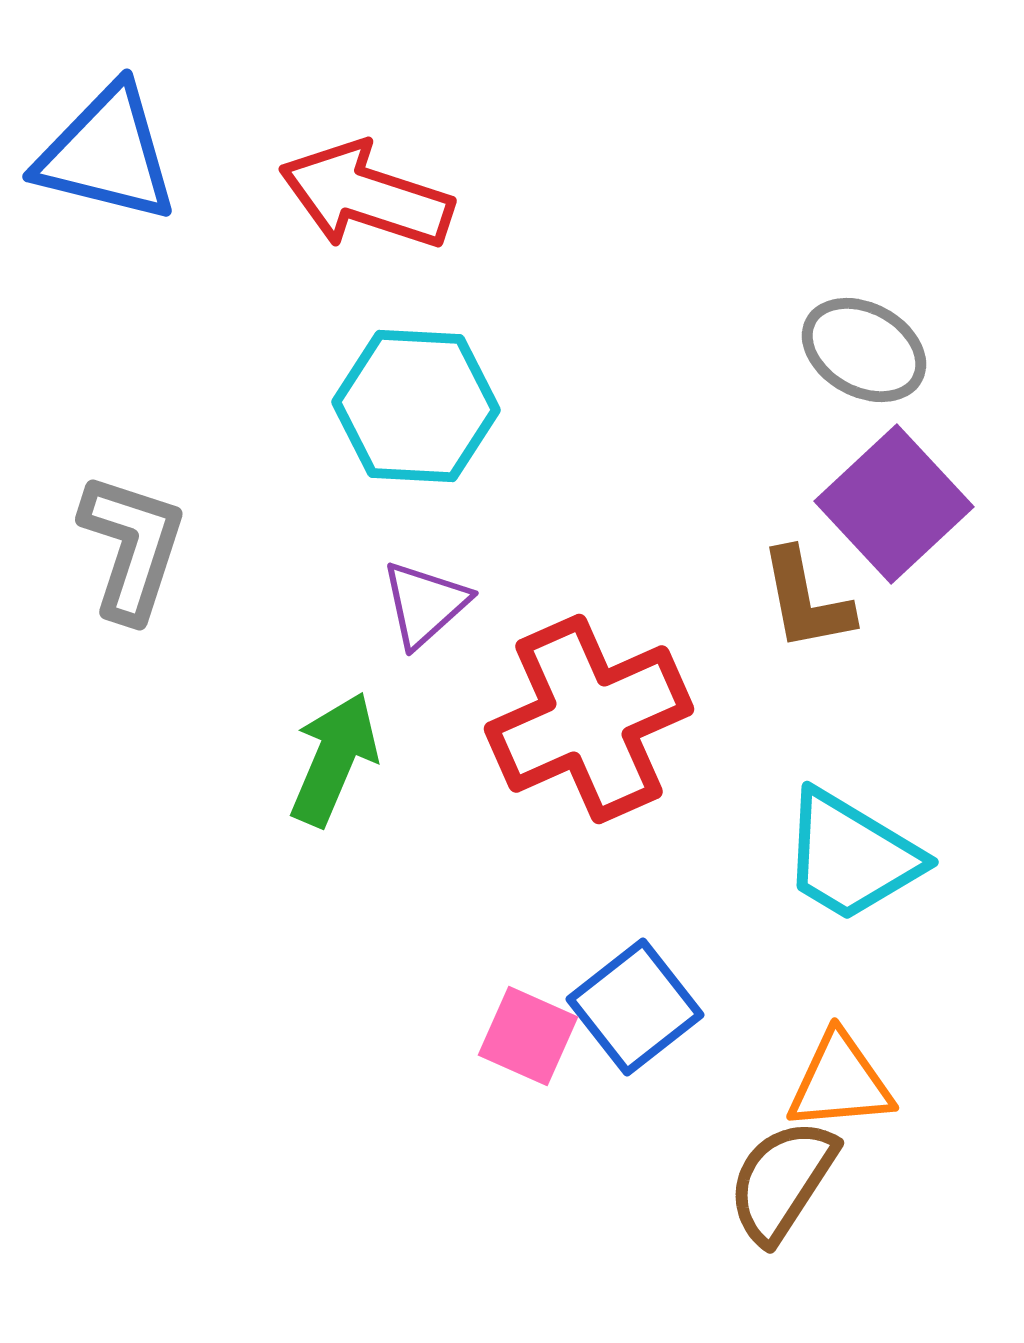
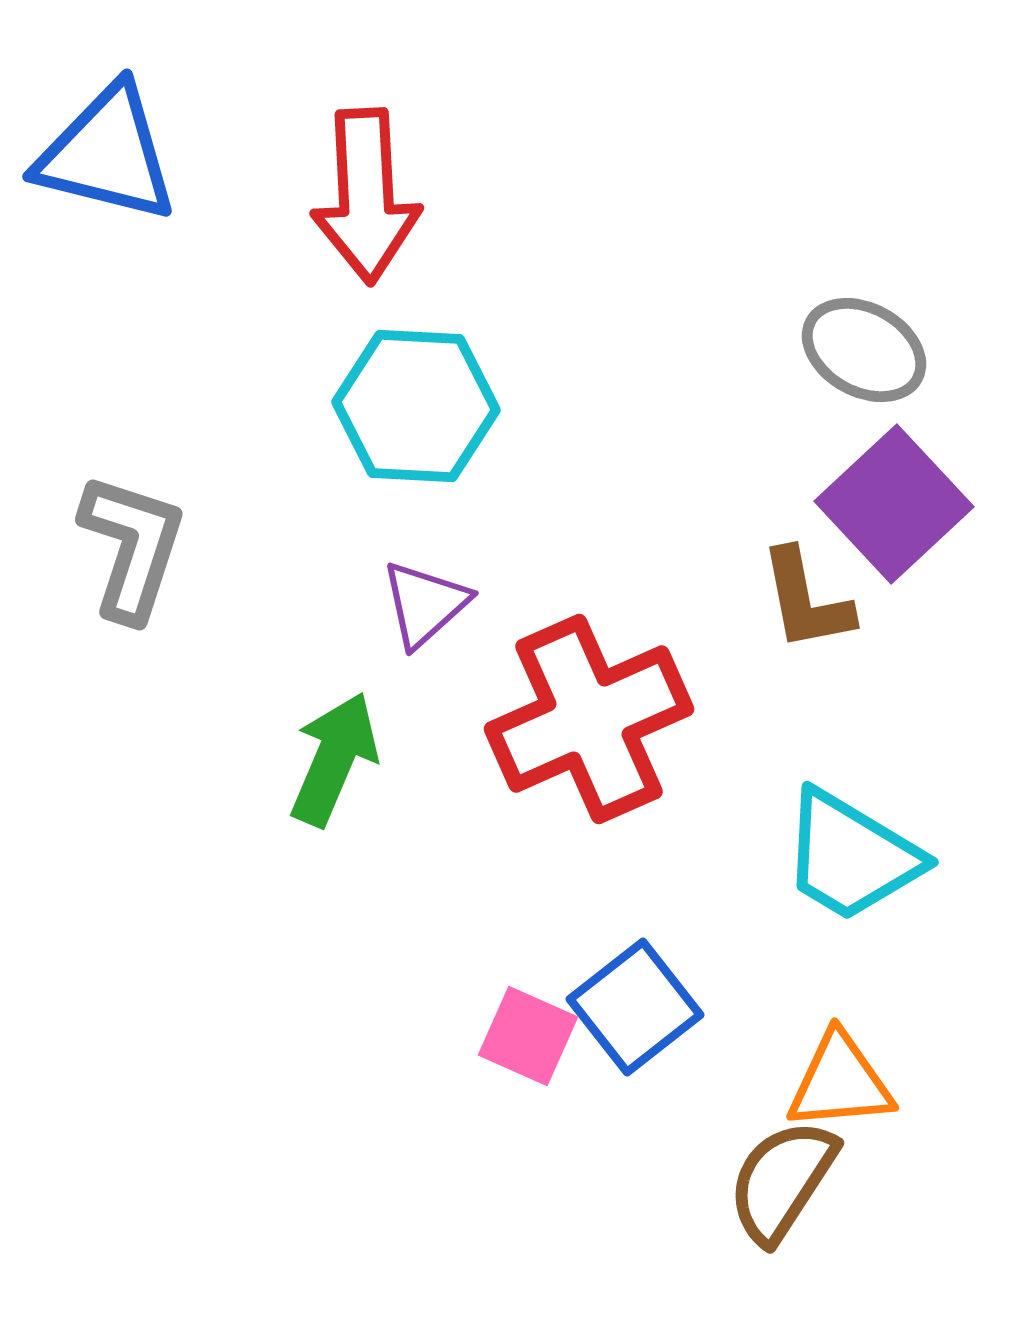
red arrow: rotated 111 degrees counterclockwise
